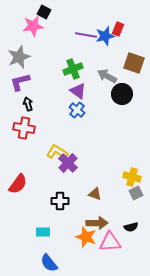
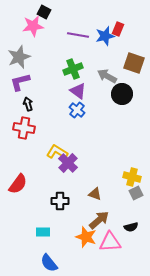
purple line: moved 8 px left
brown arrow: moved 2 px right, 3 px up; rotated 40 degrees counterclockwise
